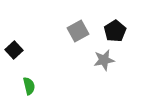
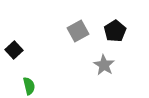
gray star: moved 5 px down; rotated 30 degrees counterclockwise
